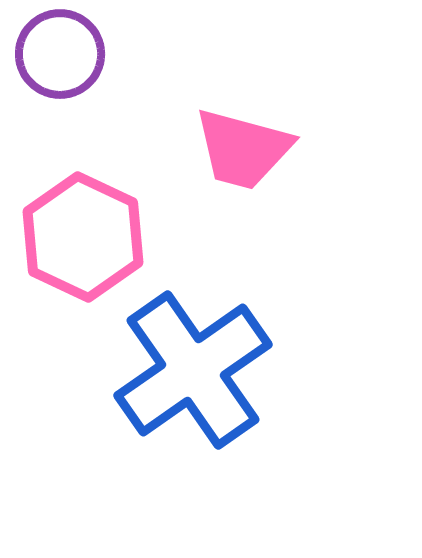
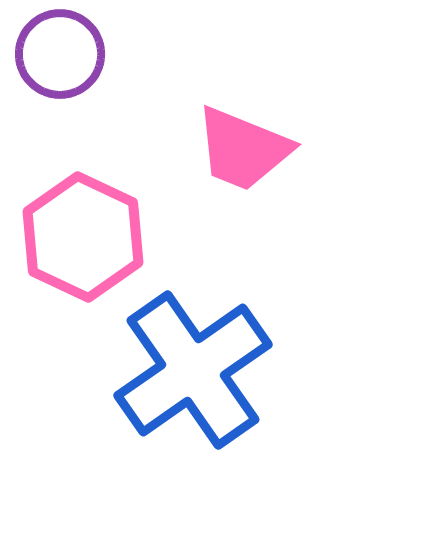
pink trapezoid: rotated 7 degrees clockwise
